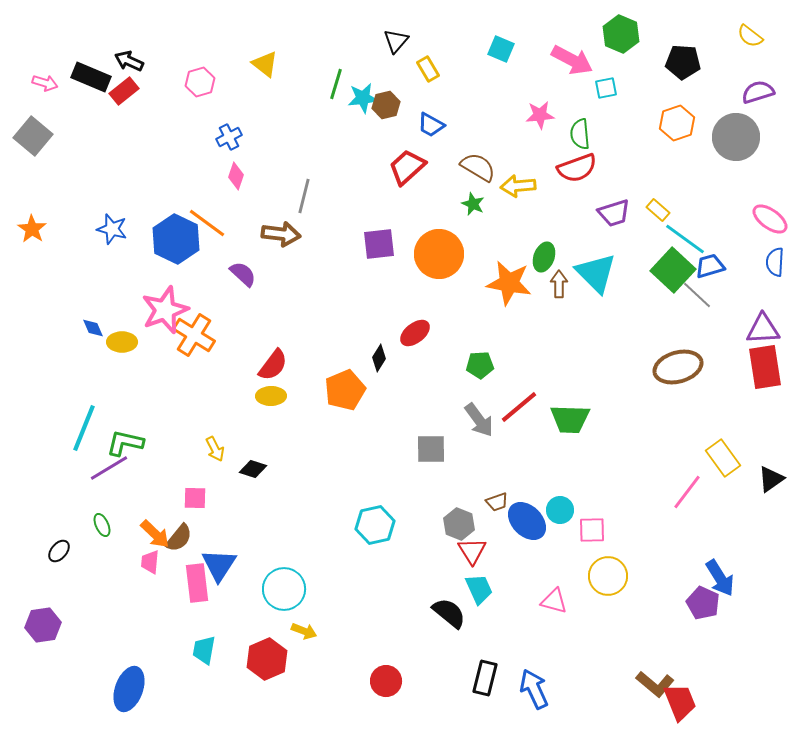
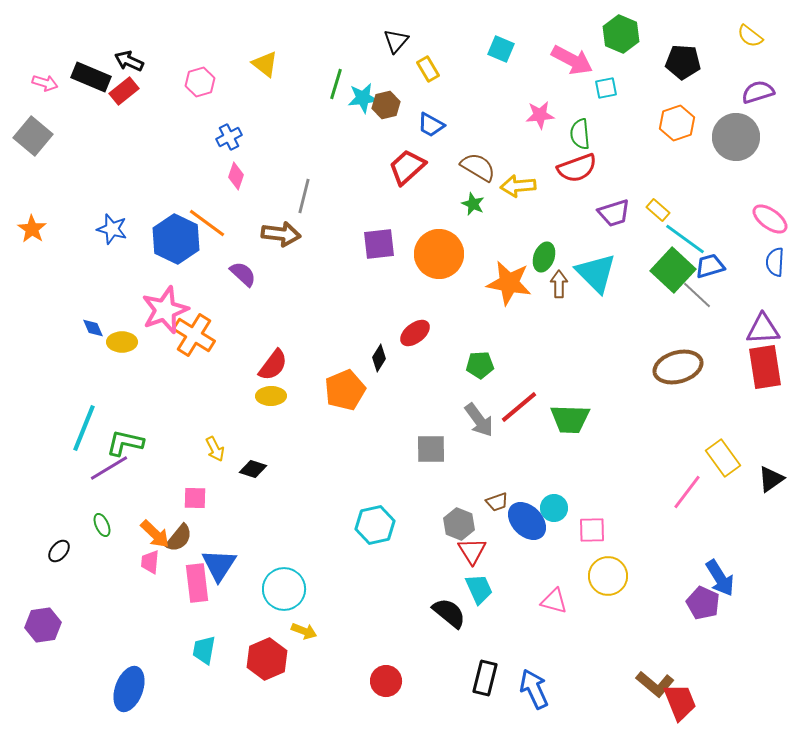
cyan circle at (560, 510): moved 6 px left, 2 px up
